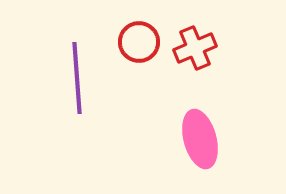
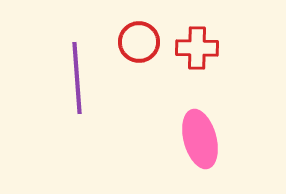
red cross: moved 2 px right; rotated 24 degrees clockwise
